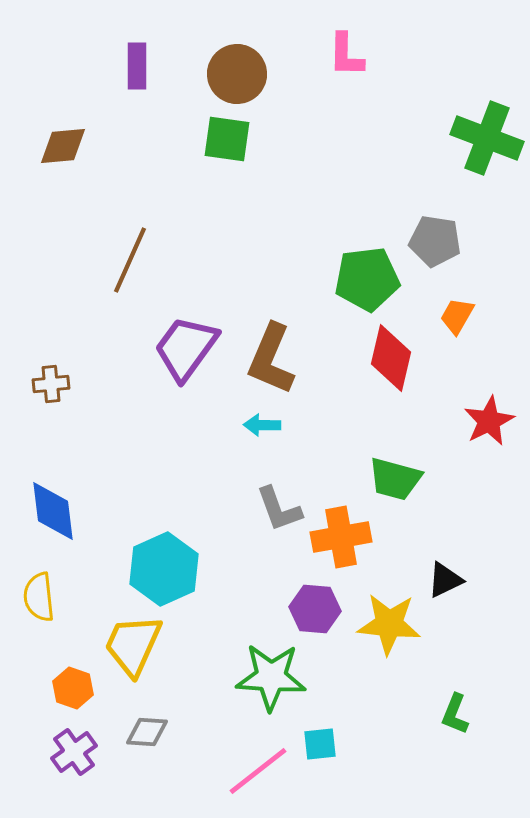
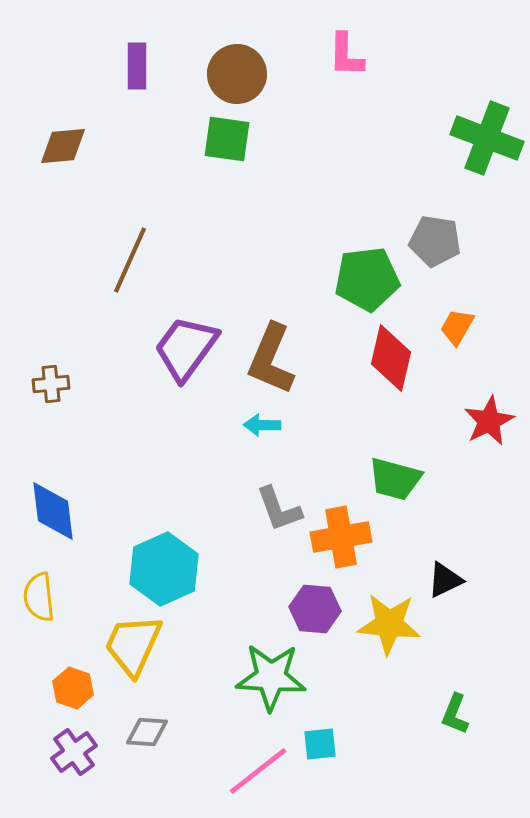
orange trapezoid: moved 11 px down
